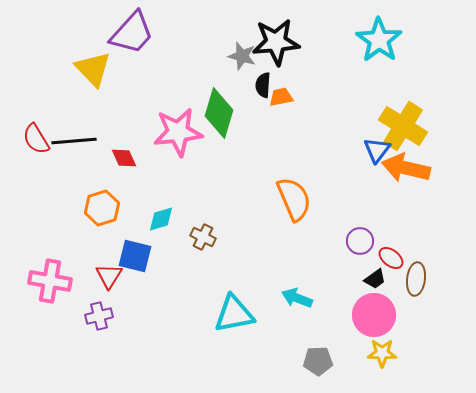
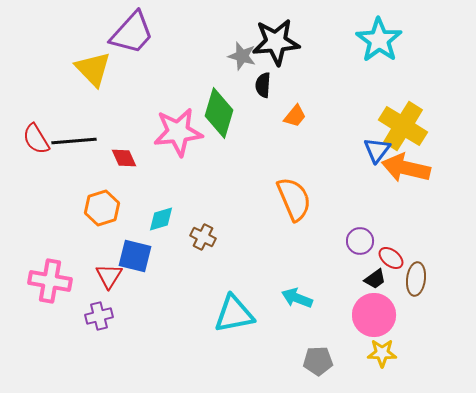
orange trapezoid: moved 14 px right, 19 px down; rotated 140 degrees clockwise
